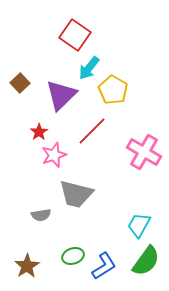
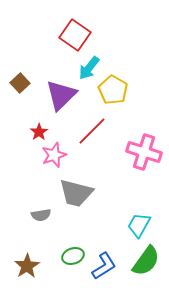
pink cross: rotated 12 degrees counterclockwise
gray trapezoid: moved 1 px up
